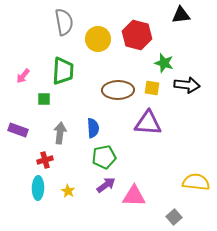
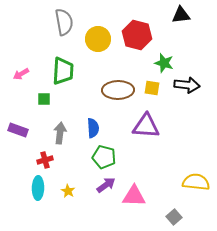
pink arrow: moved 2 px left, 2 px up; rotated 21 degrees clockwise
purple triangle: moved 2 px left, 3 px down
green pentagon: rotated 25 degrees clockwise
